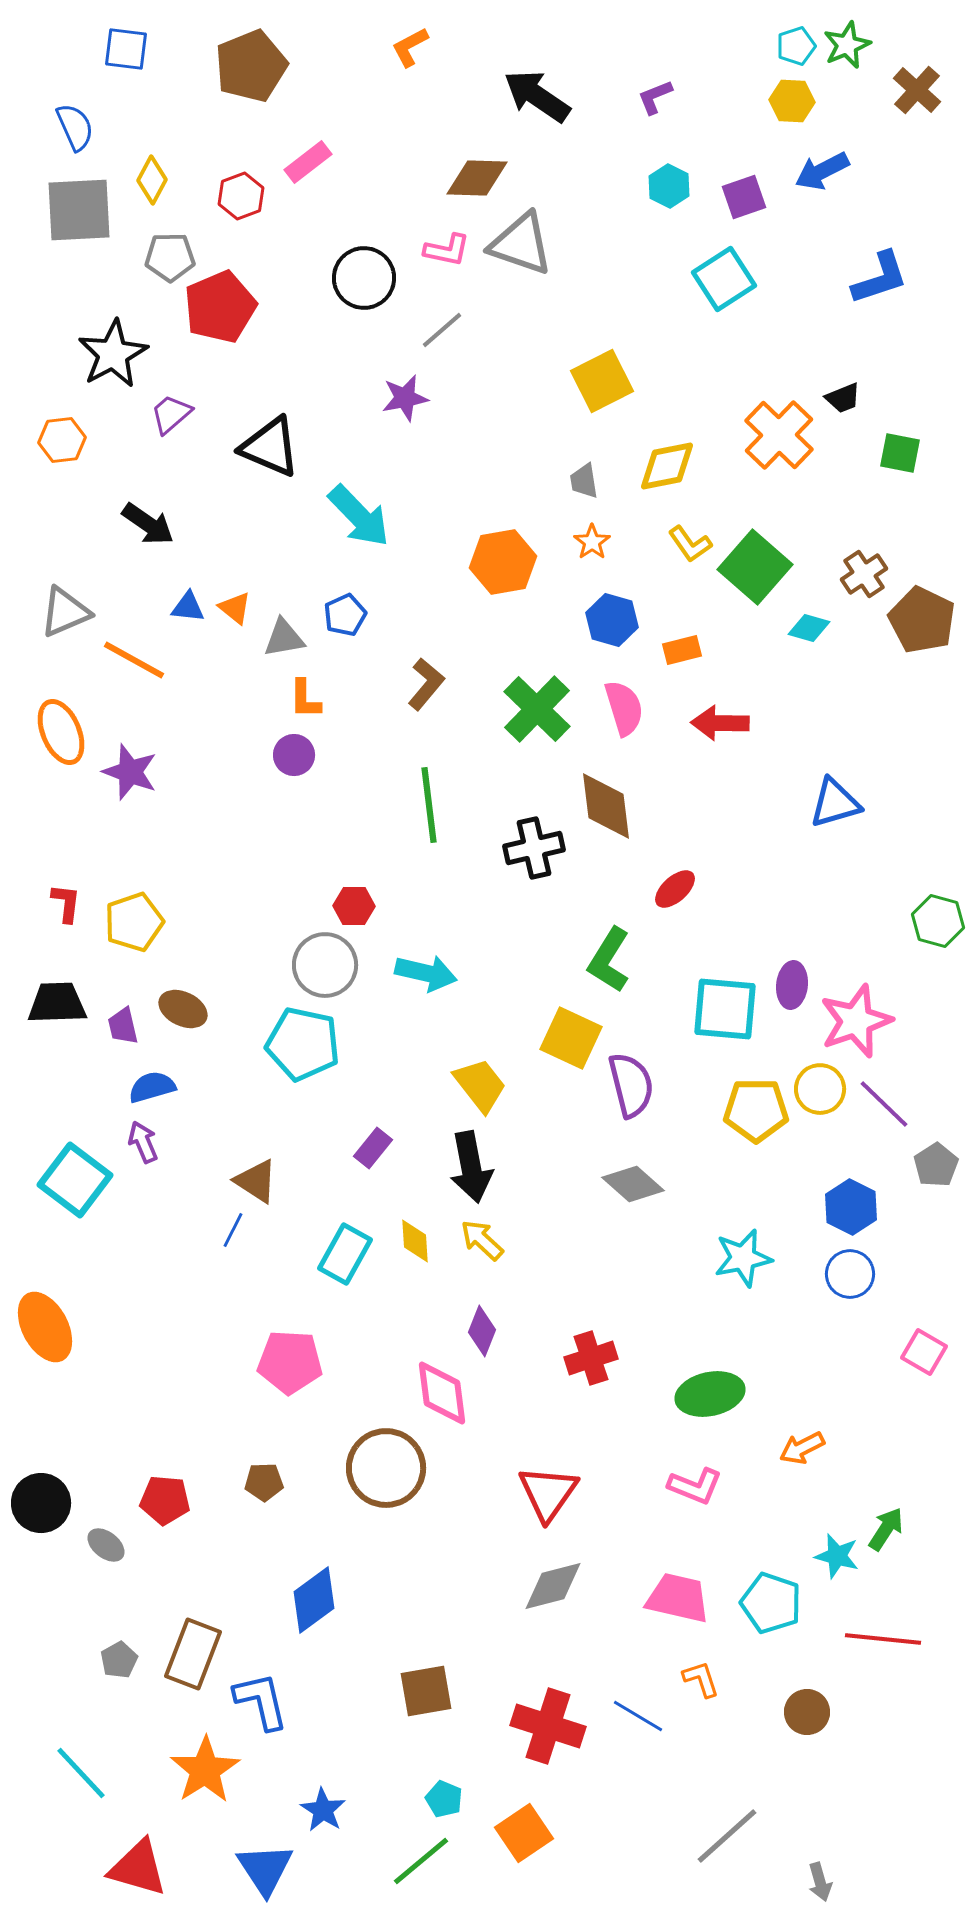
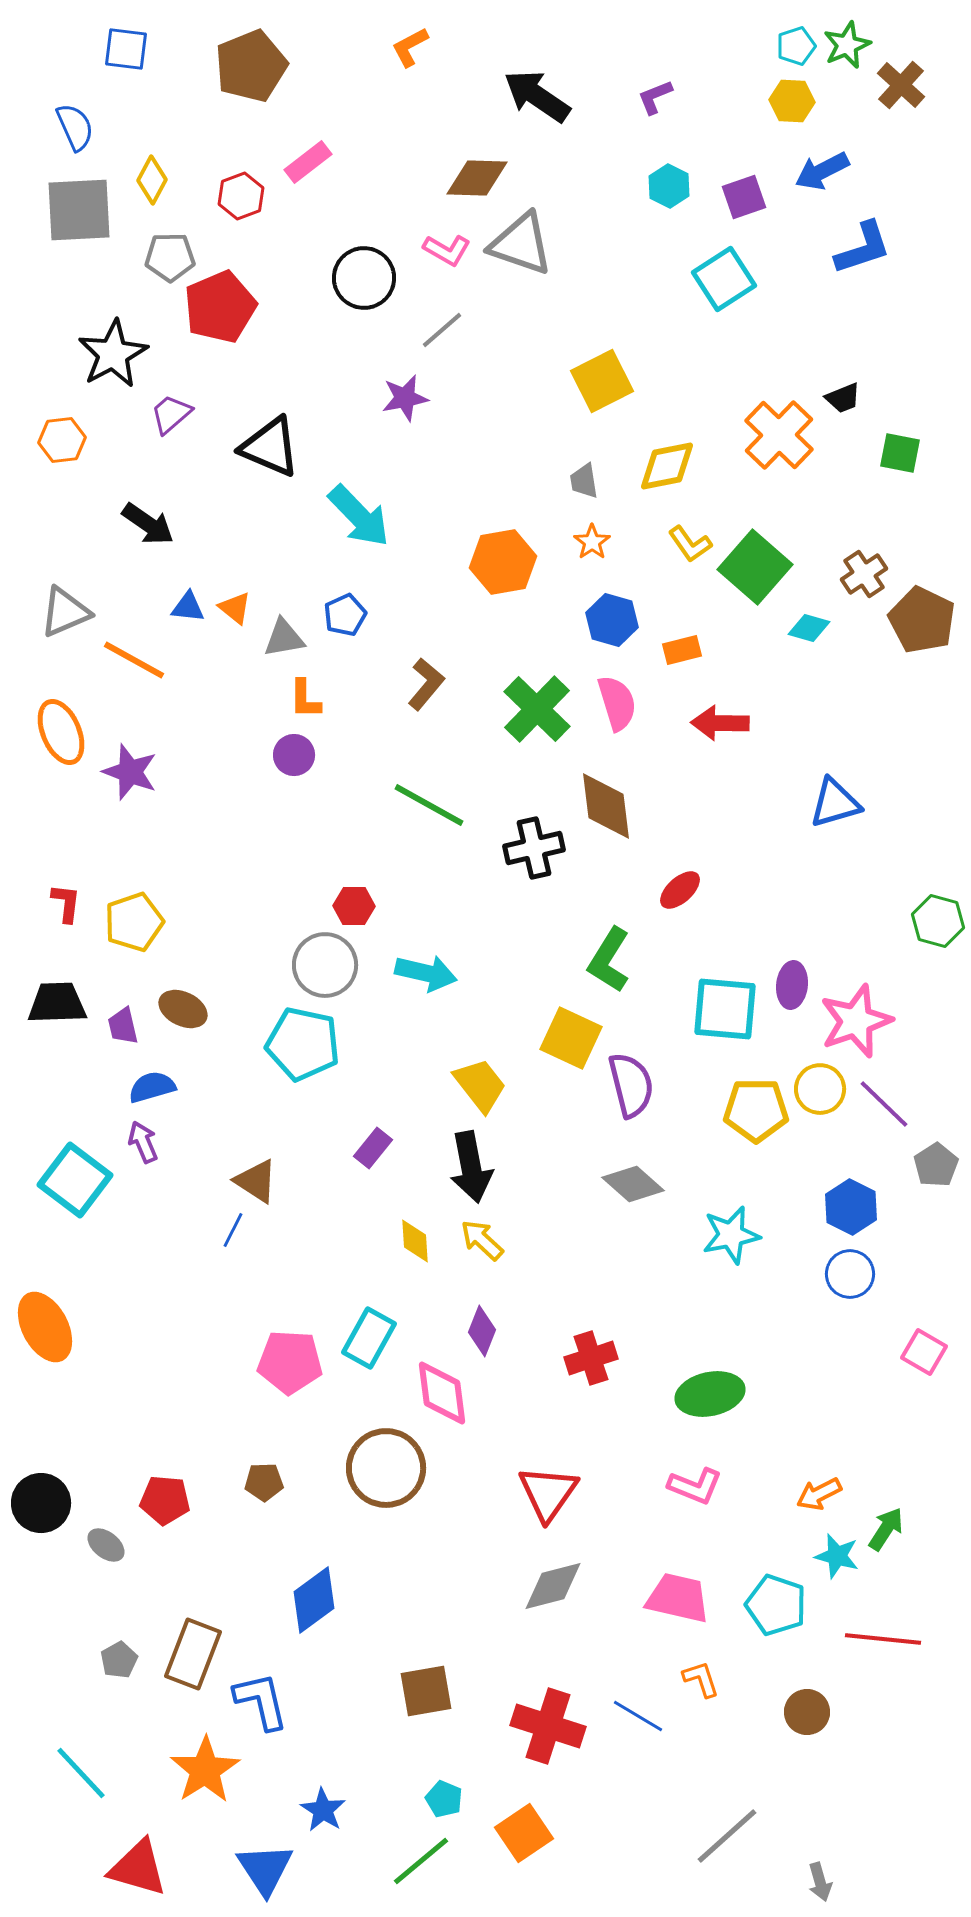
brown cross at (917, 90): moved 16 px left, 5 px up
pink L-shape at (447, 250): rotated 18 degrees clockwise
blue L-shape at (880, 278): moved 17 px left, 30 px up
pink semicircle at (624, 708): moved 7 px left, 5 px up
green line at (429, 805): rotated 54 degrees counterclockwise
red ellipse at (675, 889): moved 5 px right, 1 px down
cyan rectangle at (345, 1254): moved 24 px right, 84 px down
cyan star at (743, 1258): moved 12 px left, 23 px up
orange arrow at (802, 1448): moved 17 px right, 46 px down
cyan pentagon at (771, 1603): moved 5 px right, 2 px down
